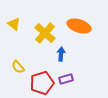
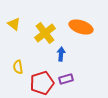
orange ellipse: moved 2 px right, 1 px down
yellow cross: rotated 10 degrees clockwise
yellow semicircle: rotated 32 degrees clockwise
